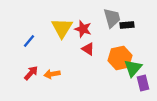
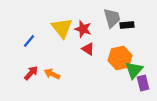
yellow triangle: rotated 10 degrees counterclockwise
green triangle: moved 1 px right, 2 px down
orange arrow: rotated 35 degrees clockwise
